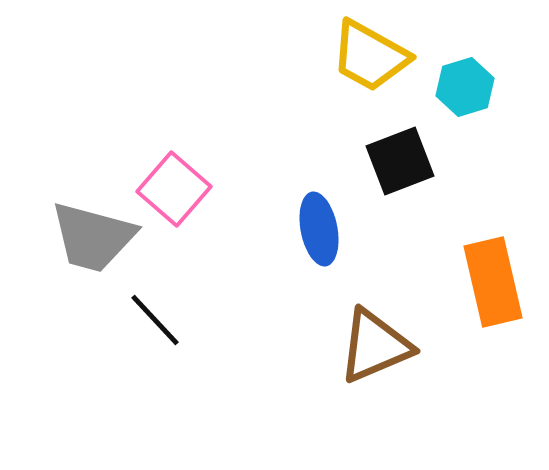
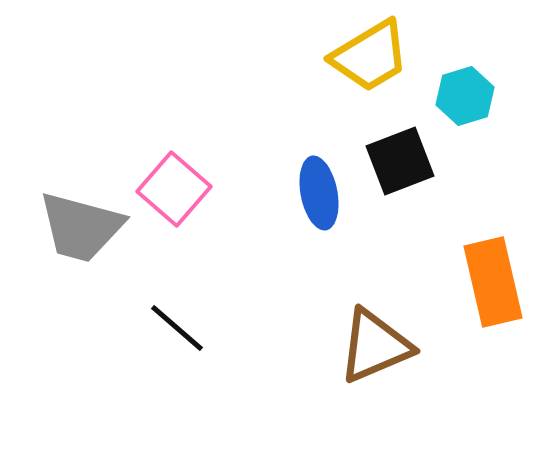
yellow trapezoid: rotated 60 degrees counterclockwise
cyan hexagon: moved 9 px down
blue ellipse: moved 36 px up
gray trapezoid: moved 12 px left, 10 px up
black line: moved 22 px right, 8 px down; rotated 6 degrees counterclockwise
